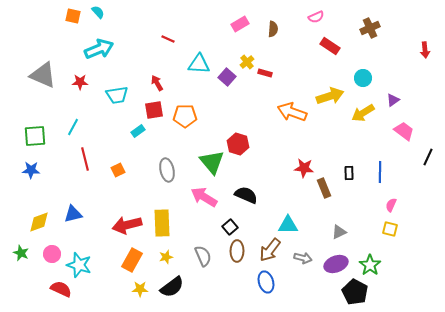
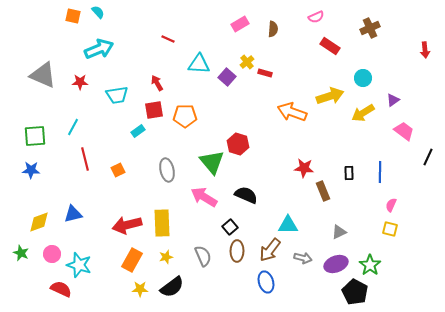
brown rectangle at (324, 188): moved 1 px left, 3 px down
